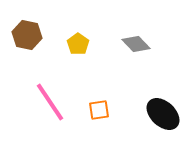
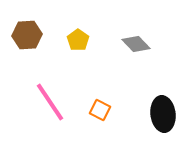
brown hexagon: rotated 16 degrees counterclockwise
yellow pentagon: moved 4 px up
orange square: moved 1 px right; rotated 35 degrees clockwise
black ellipse: rotated 40 degrees clockwise
